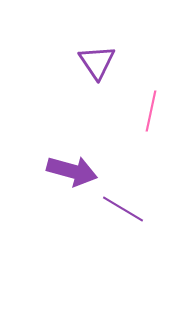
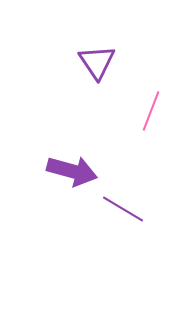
pink line: rotated 9 degrees clockwise
